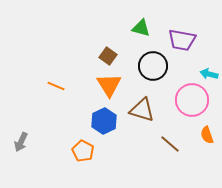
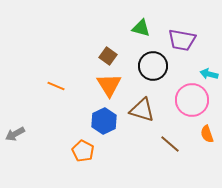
orange semicircle: moved 1 px up
gray arrow: moved 6 px left, 8 px up; rotated 36 degrees clockwise
